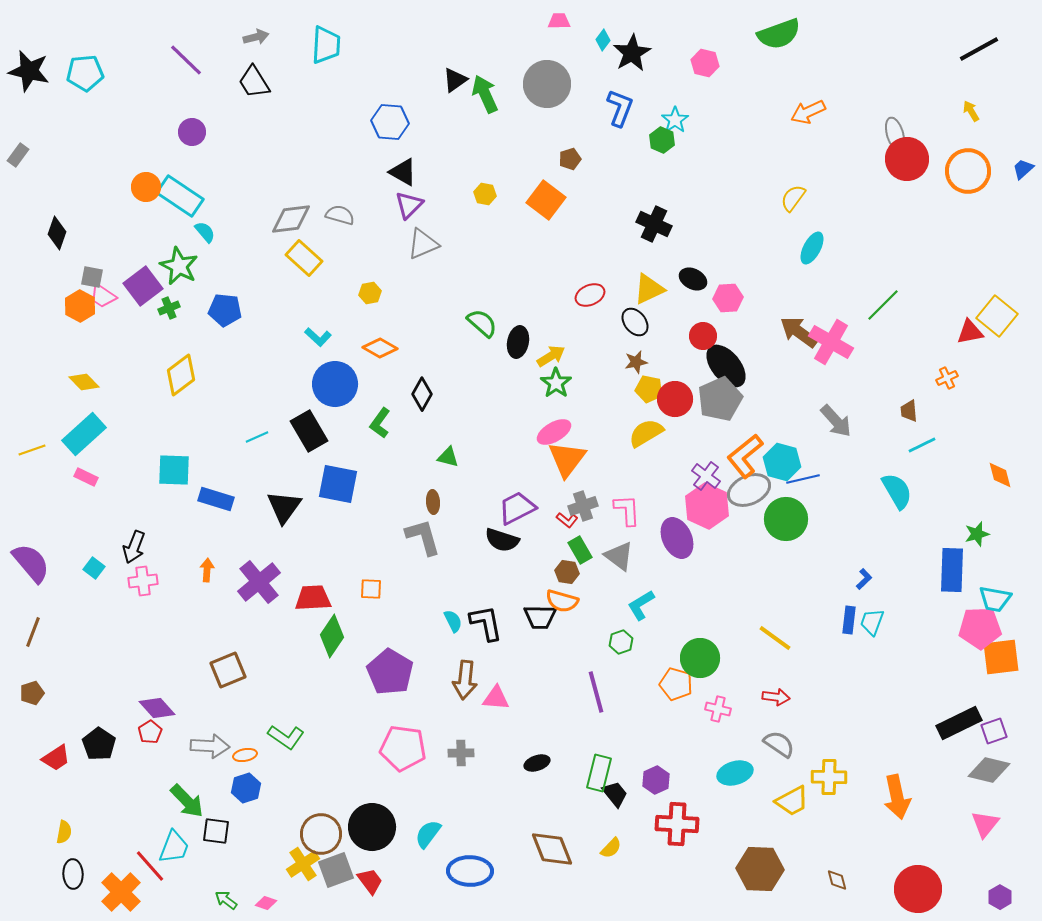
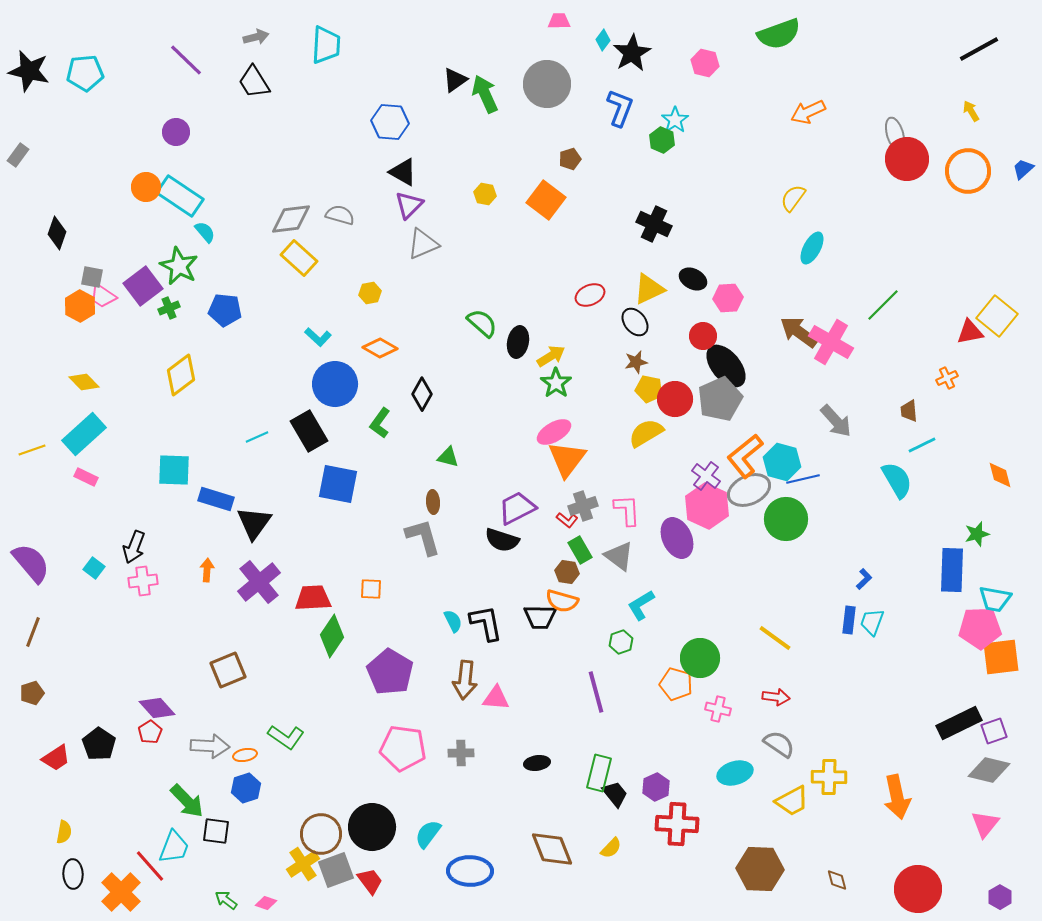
purple circle at (192, 132): moved 16 px left
yellow rectangle at (304, 258): moved 5 px left
cyan semicircle at (897, 491): moved 11 px up
black triangle at (284, 507): moved 30 px left, 16 px down
black ellipse at (537, 763): rotated 10 degrees clockwise
purple hexagon at (656, 780): moved 7 px down
